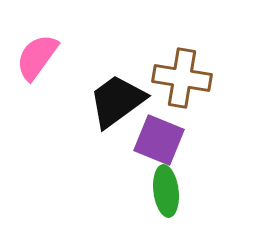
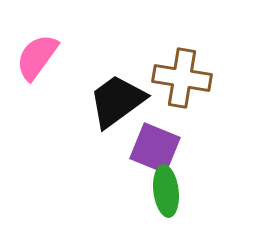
purple square: moved 4 px left, 8 px down
